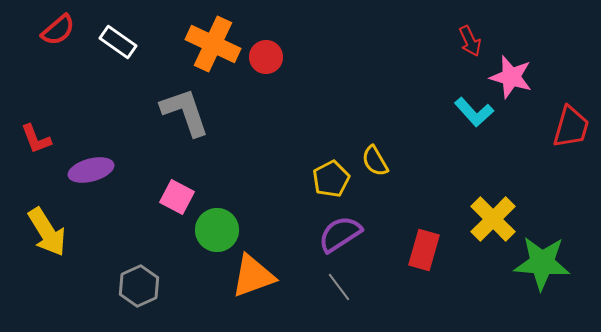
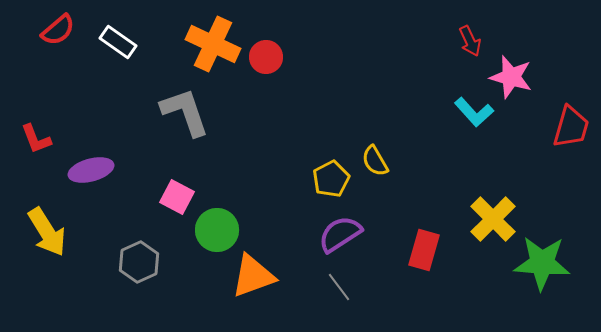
gray hexagon: moved 24 px up
